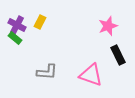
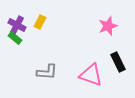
black rectangle: moved 7 px down
